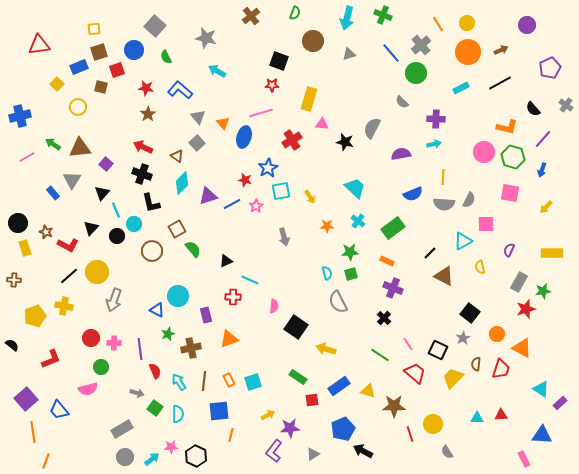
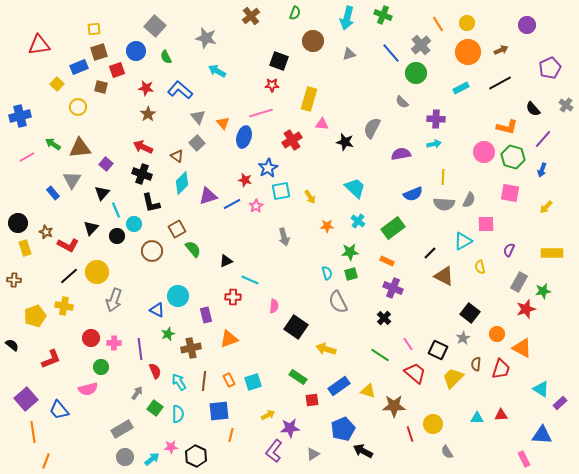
blue circle at (134, 50): moved 2 px right, 1 px down
gray arrow at (137, 393): rotated 72 degrees counterclockwise
